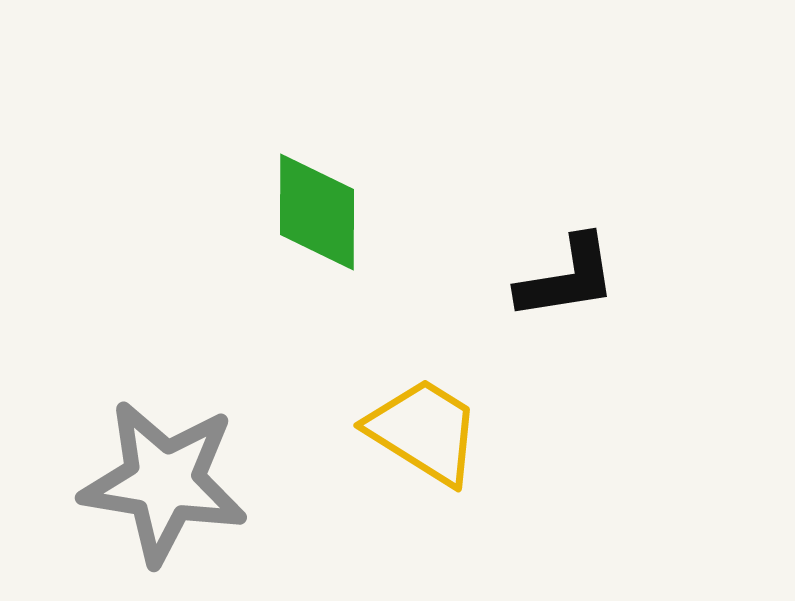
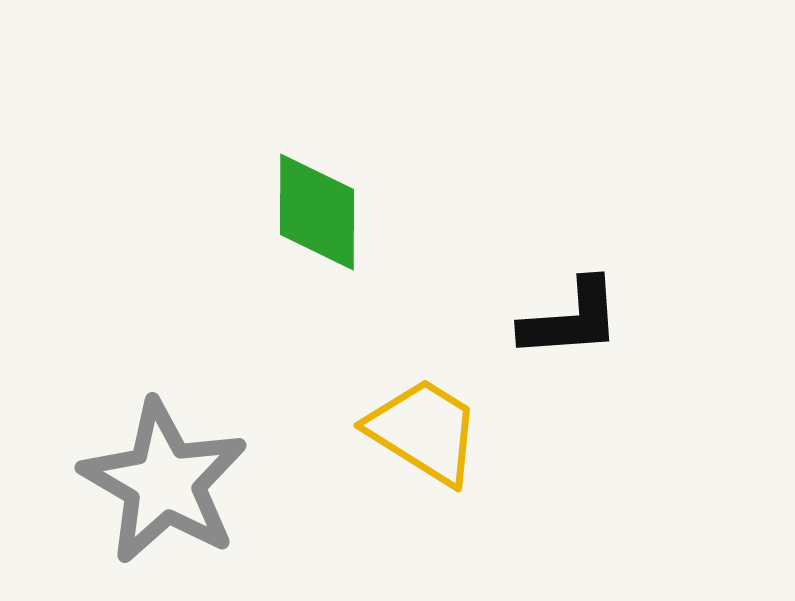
black L-shape: moved 4 px right, 41 px down; rotated 5 degrees clockwise
gray star: rotated 21 degrees clockwise
